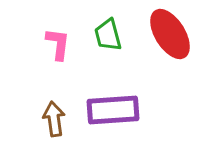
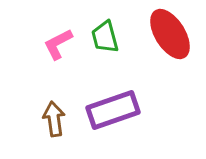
green trapezoid: moved 3 px left, 2 px down
pink L-shape: rotated 124 degrees counterclockwise
purple rectangle: rotated 15 degrees counterclockwise
